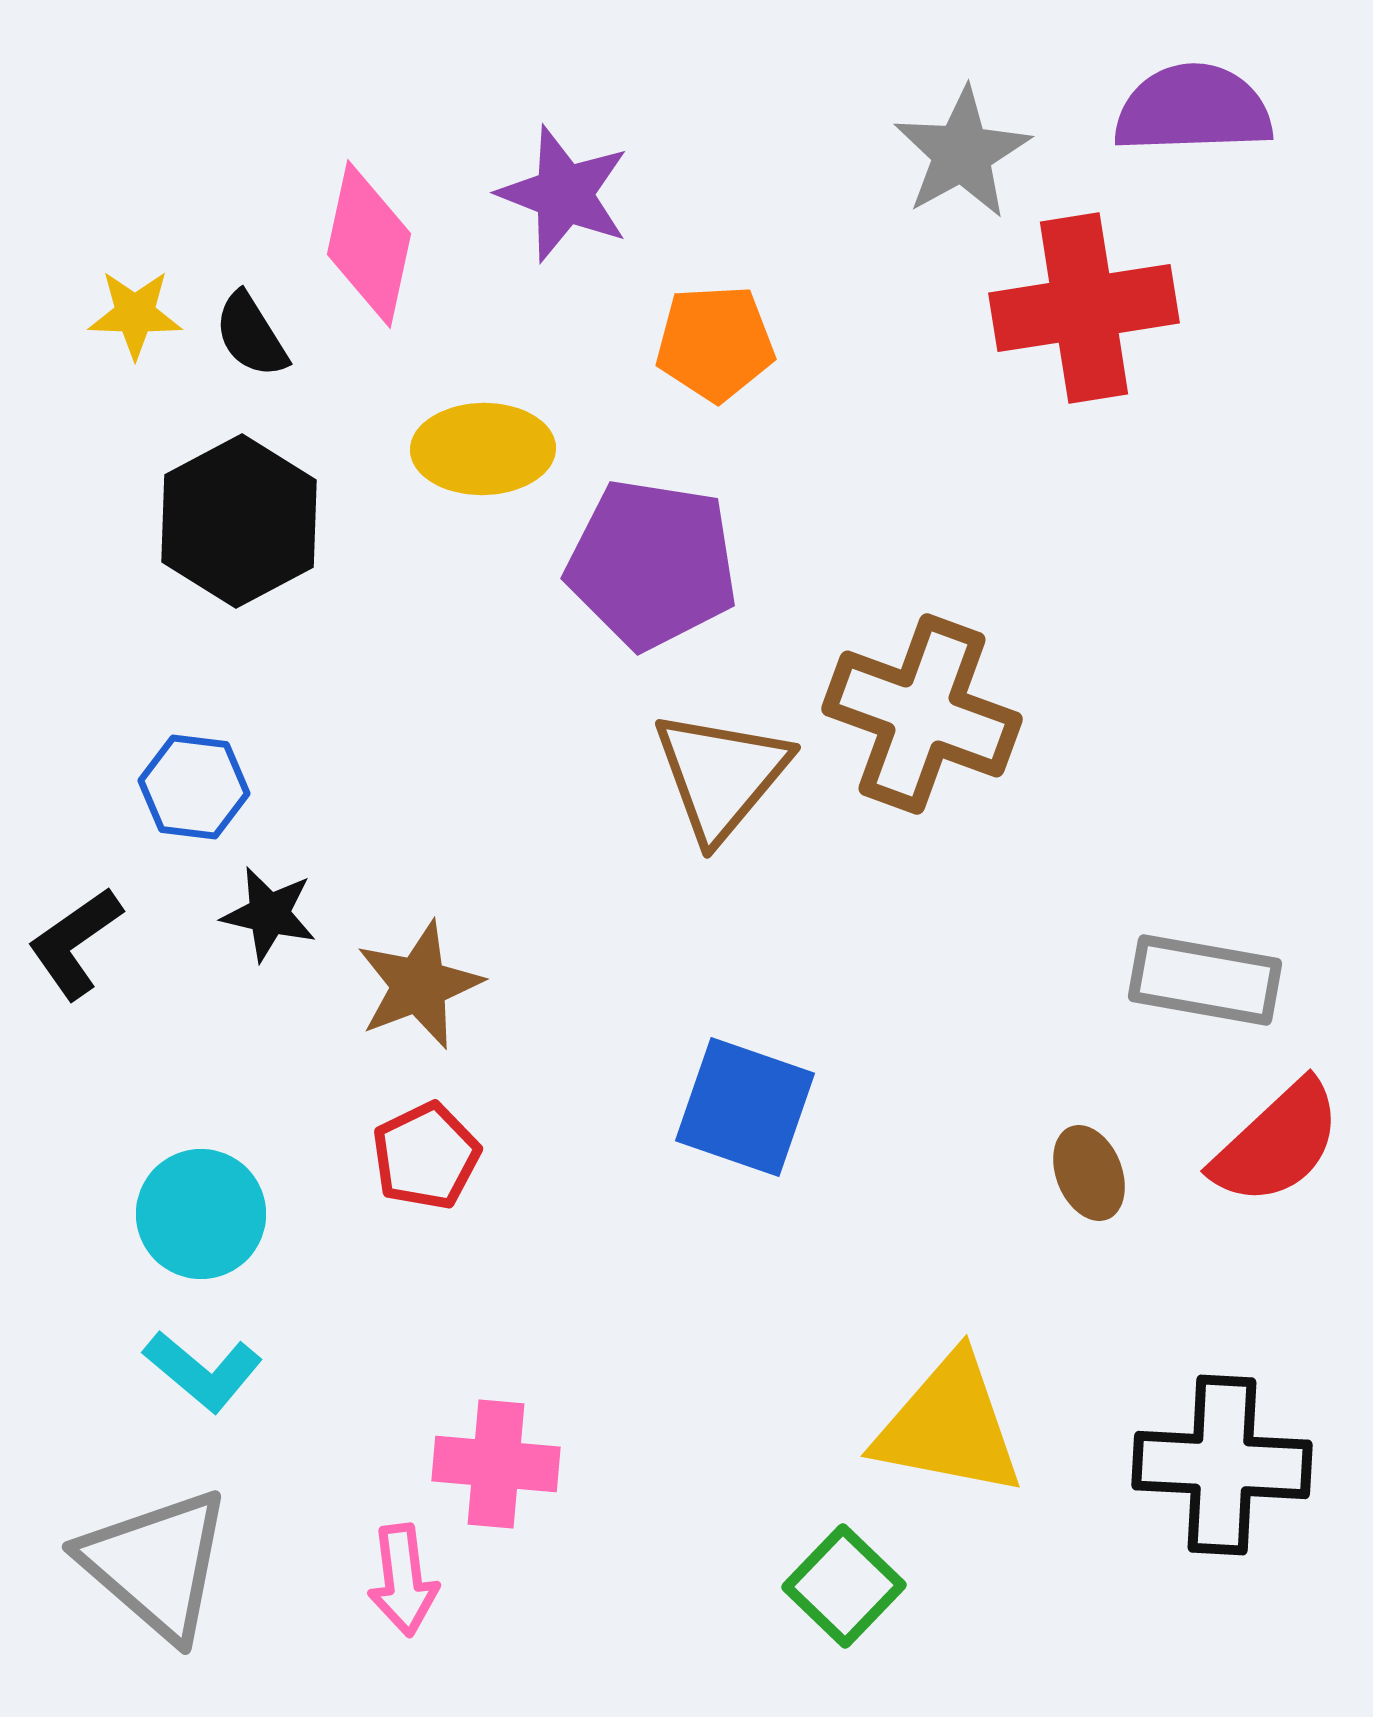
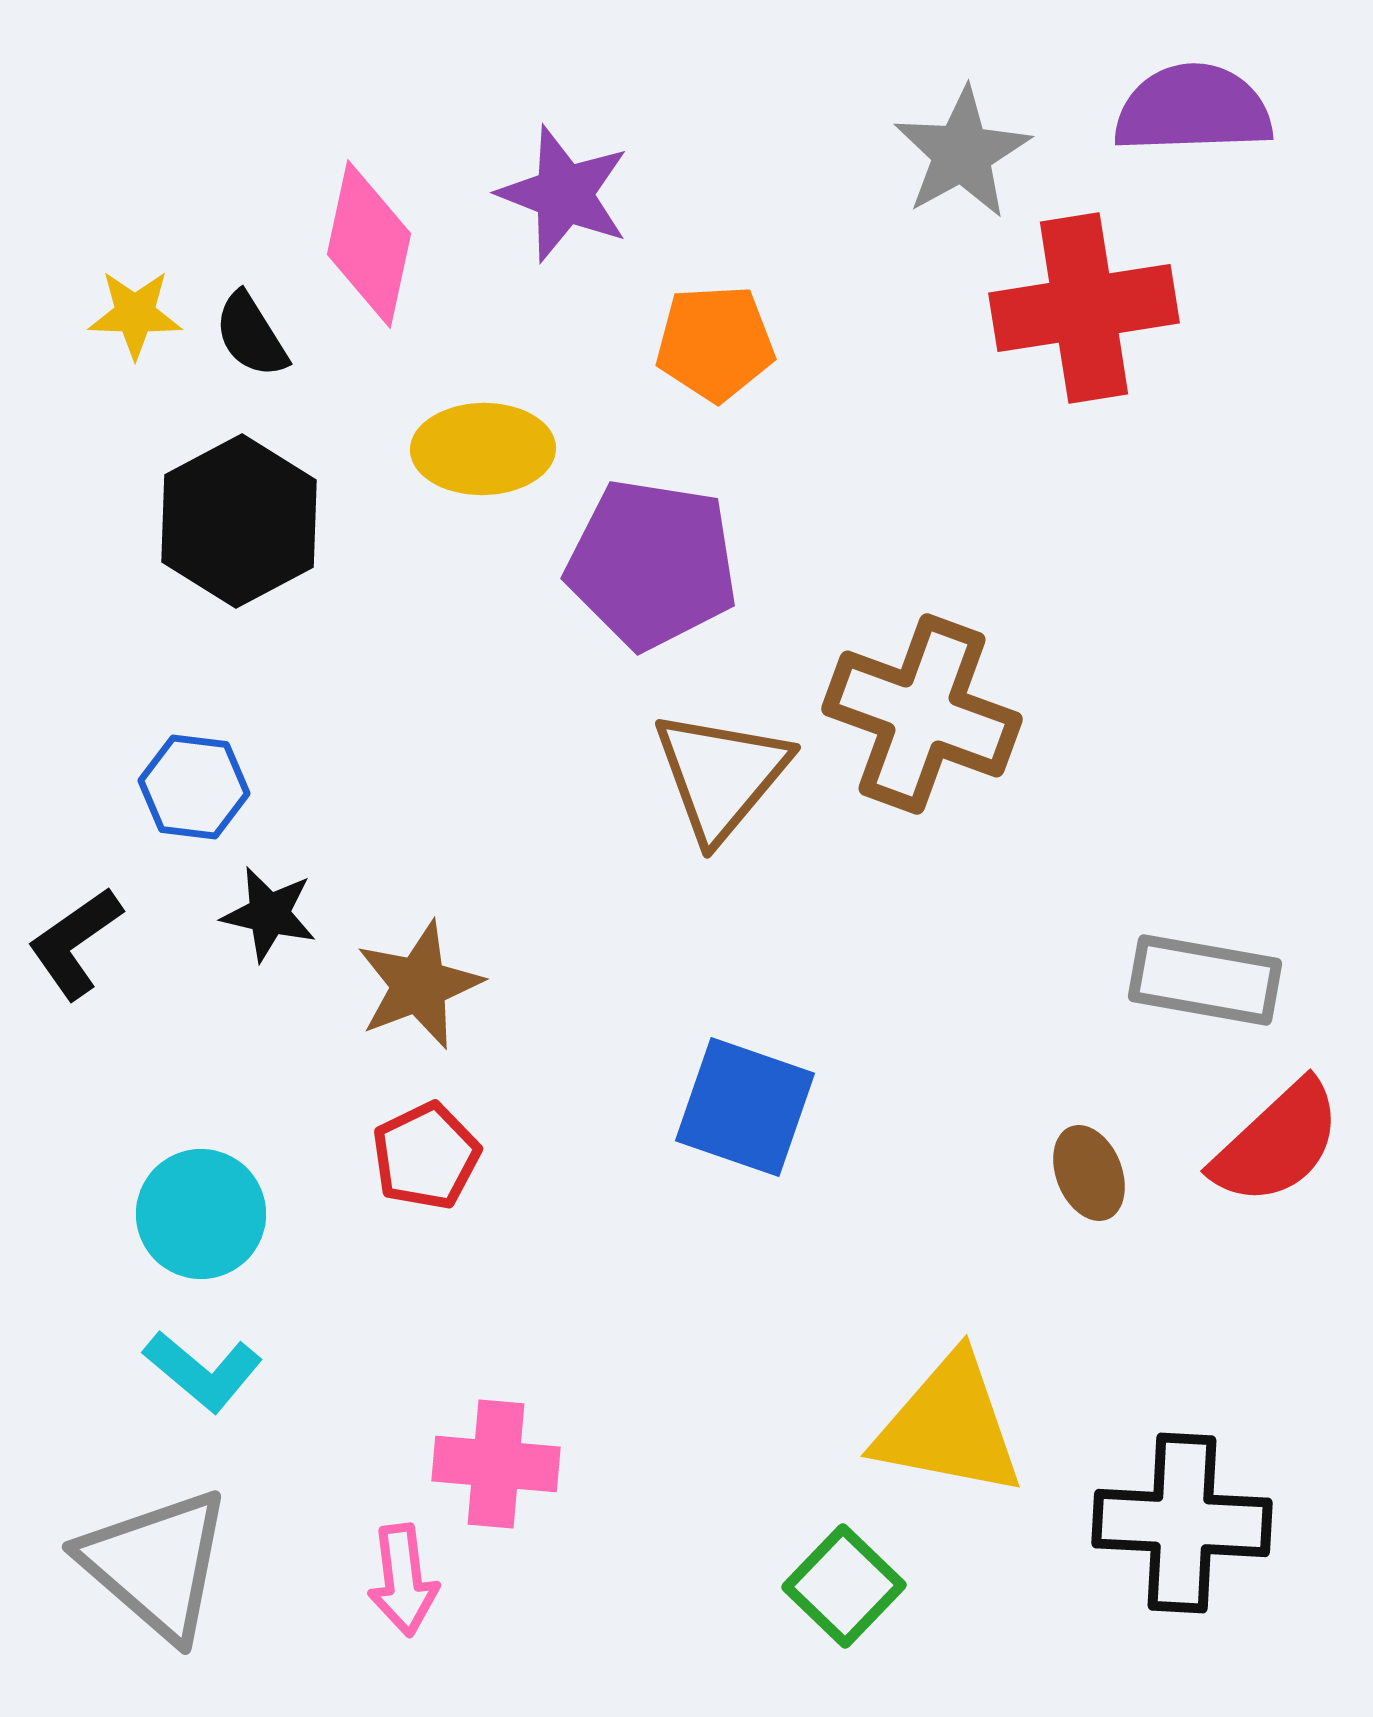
black cross: moved 40 px left, 58 px down
